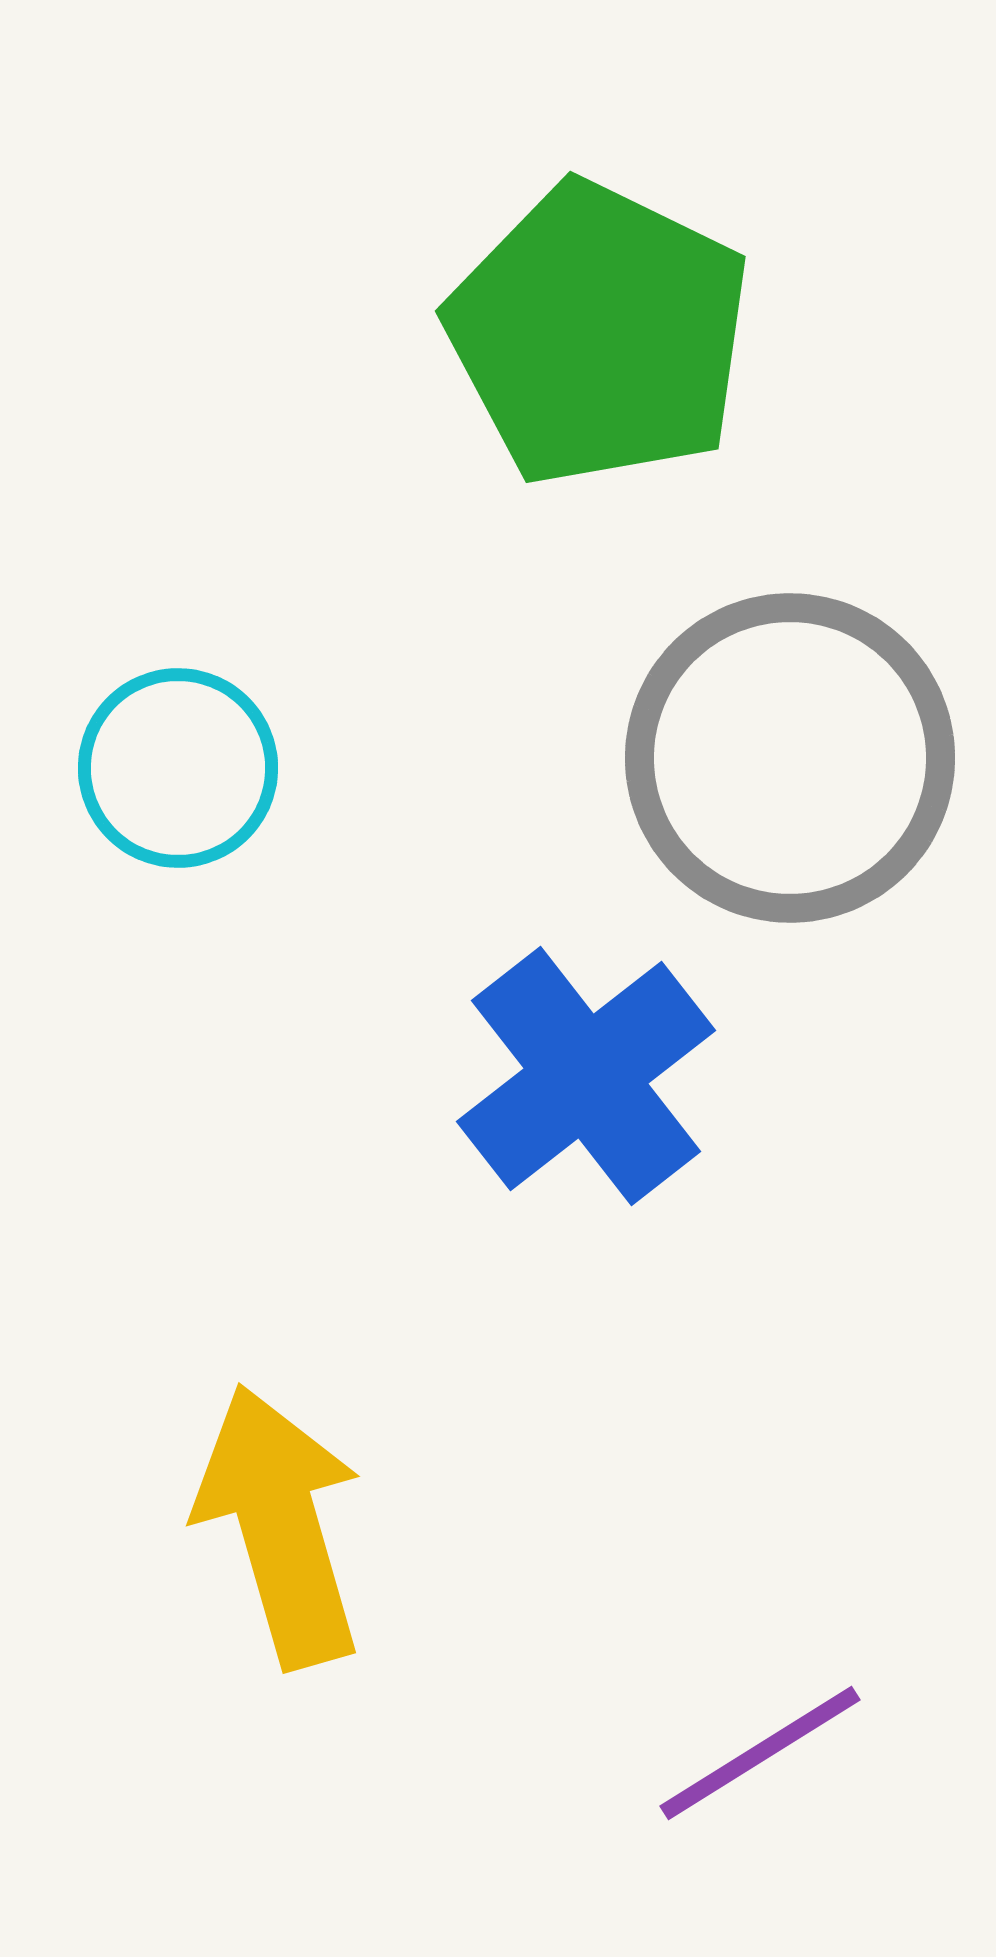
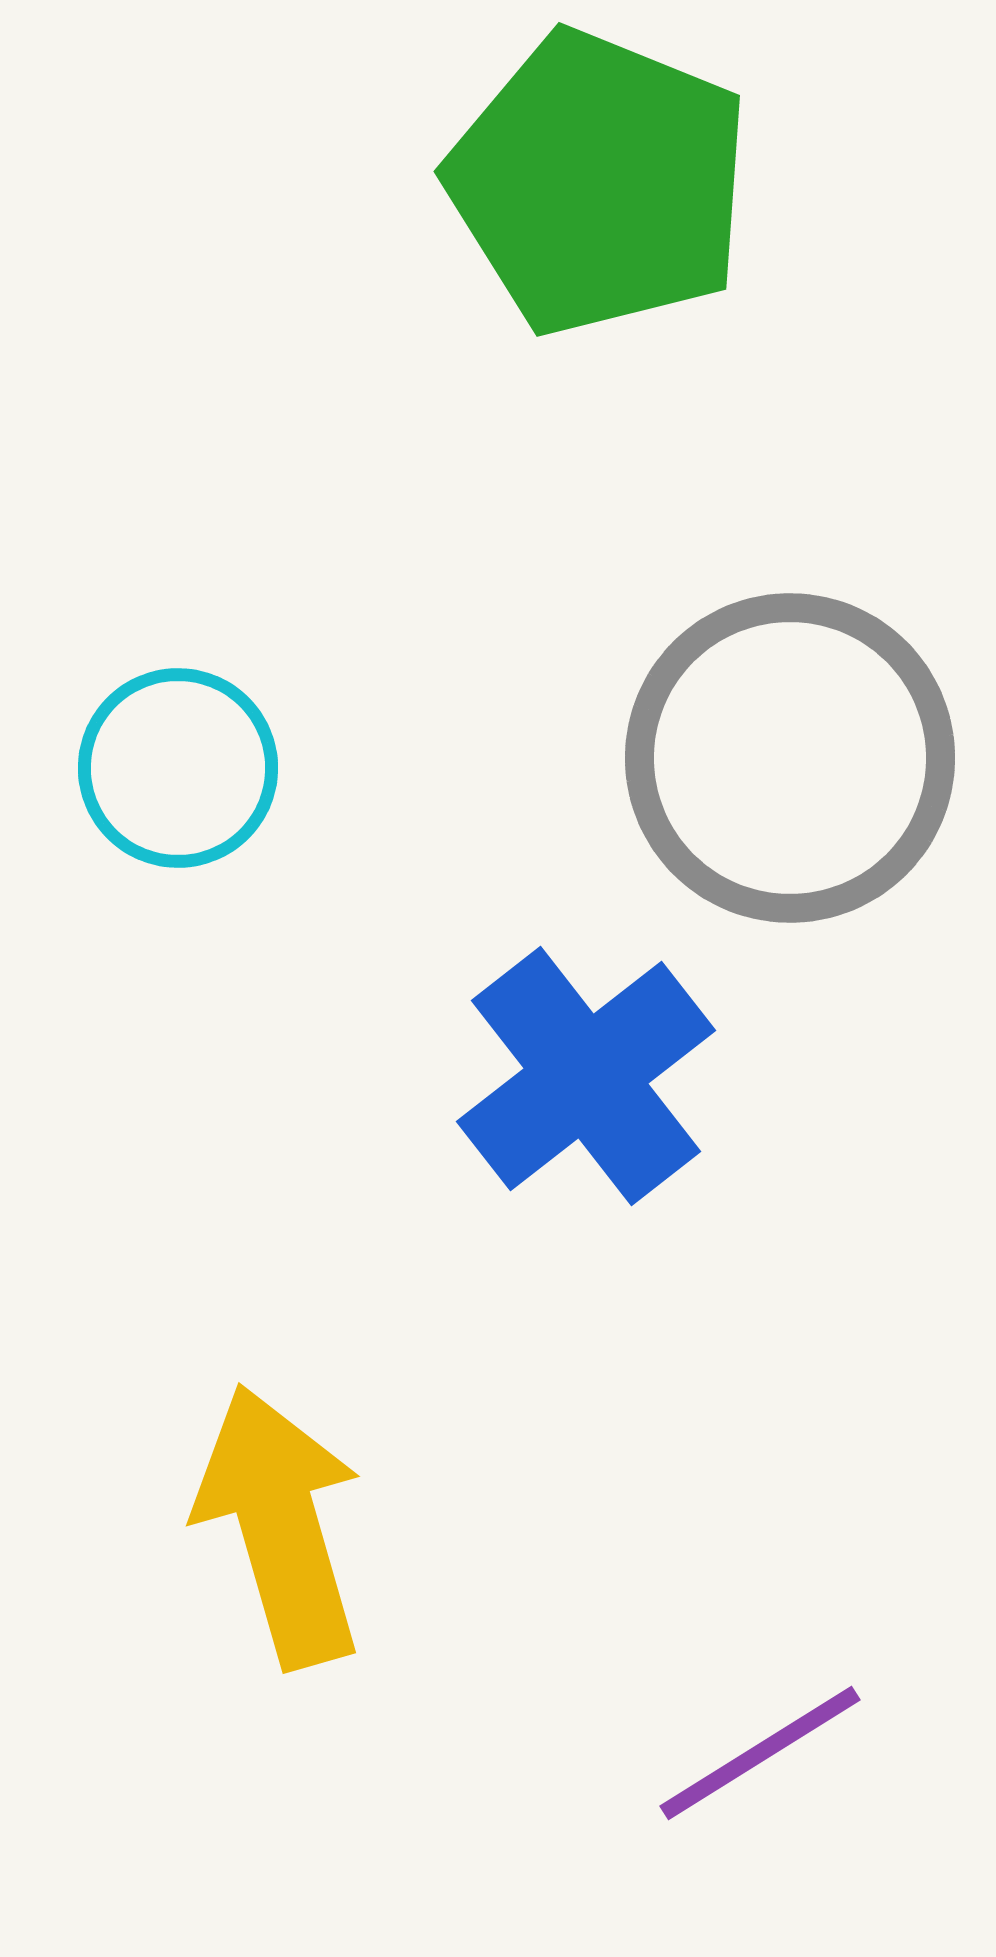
green pentagon: moved 151 px up; rotated 4 degrees counterclockwise
